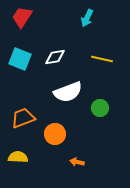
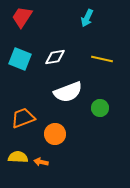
orange arrow: moved 36 px left
